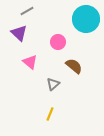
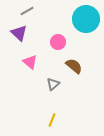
yellow line: moved 2 px right, 6 px down
